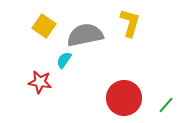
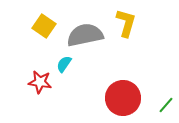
yellow L-shape: moved 4 px left
cyan semicircle: moved 4 px down
red circle: moved 1 px left
